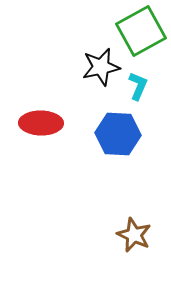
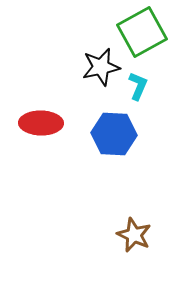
green square: moved 1 px right, 1 px down
blue hexagon: moved 4 px left
